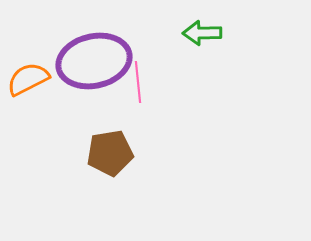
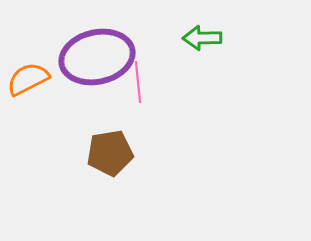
green arrow: moved 5 px down
purple ellipse: moved 3 px right, 4 px up
